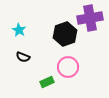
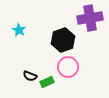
black hexagon: moved 2 px left, 6 px down
black semicircle: moved 7 px right, 19 px down
